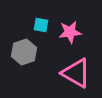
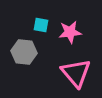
gray hexagon: rotated 25 degrees clockwise
pink triangle: rotated 20 degrees clockwise
